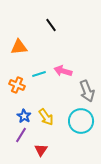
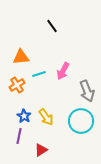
black line: moved 1 px right, 1 px down
orange triangle: moved 2 px right, 10 px down
pink arrow: rotated 78 degrees counterclockwise
orange cross: rotated 35 degrees clockwise
purple line: moved 2 px left, 1 px down; rotated 21 degrees counterclockwise
red triangle: rotated 24 degrees clockwise
